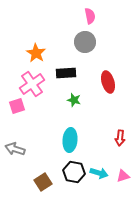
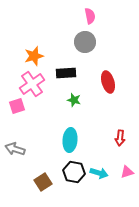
orange star: moved 2 px left, 3 px down; rotated 24 degrees clockwise
pink triangle: moved 4 px right, 4 px up
